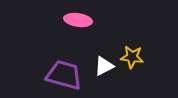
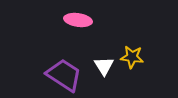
white triangle: rotated 35 degrees counterclockwise
purple trapezoid: rotated 18 degrees clockwise
